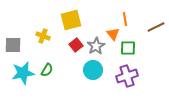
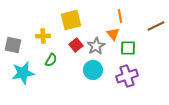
orange line: moved 5 px left, 3 px up
brown line: moved 1 px up
yellow cross: rotated 24 degrees counterclockwise
gray square: rotated 12 degrees clockwise
green semicircle: moved 4 px right, 10 px up
